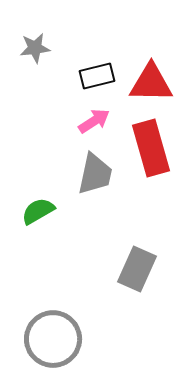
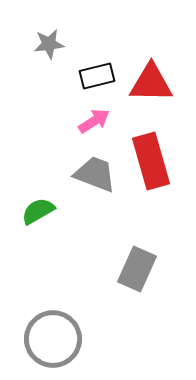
gray star: moved 14 px right, 4 px up
red rectangle: moved 13 px down
gray trapezoid: rotated 81 degrees counterclockwise
